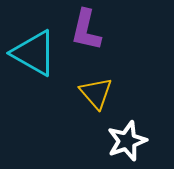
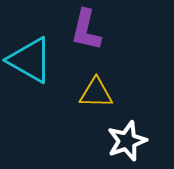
cyan triangle: moved 4 px left, 7 px down
yellow triangle: rotated 48 degrees counterclockwise
